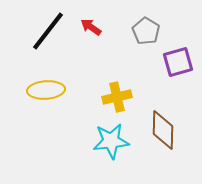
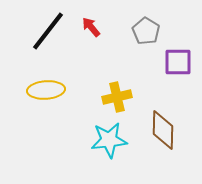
red arrow: rotated 15 degrees clockwise
purple square: rotated 16 degrees clockwise
cyan star: moved 2 px left, 1 px up
